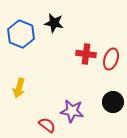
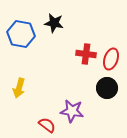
blue hexagon: rotated 12 degrees counterclockwise
black circle: moved 6 px left, 14 px up
